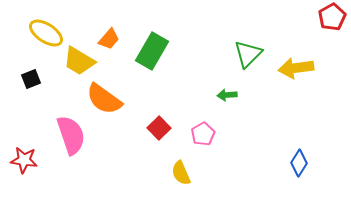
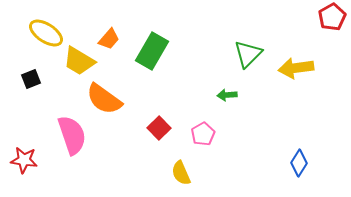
pink semicircle: moved 1 px right
